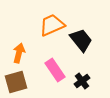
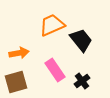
orange arrow: rotated 66 degrees clockwise
